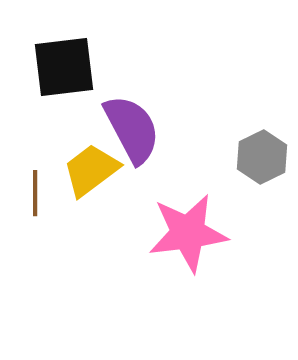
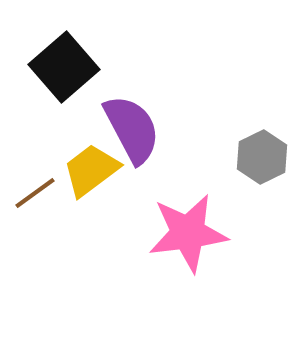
black square: rotated 34 degrees counterclockwise
brown line: rotated 54 degrees clockwise
